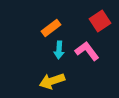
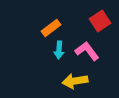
yellow arrow: moved 23 px right; rotated 10 degrees clockwise
